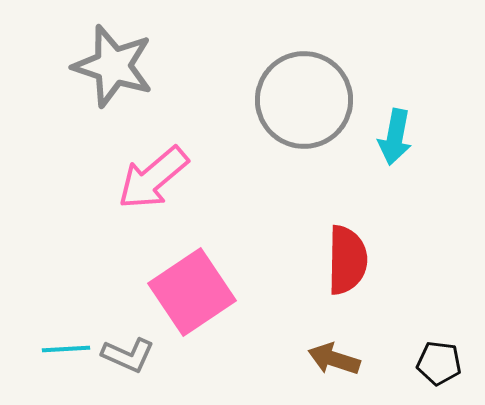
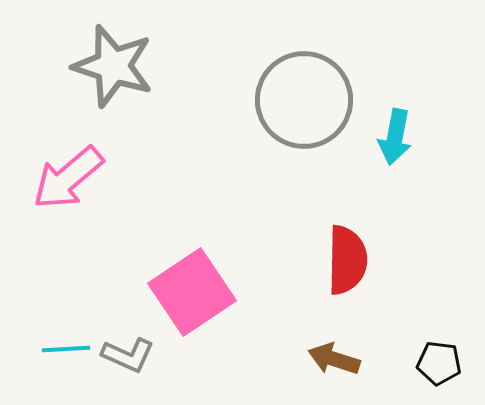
pink arrow: moved 85 px left
